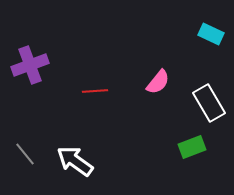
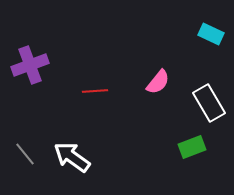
white arrow: moved 3 px left, 4 px up
